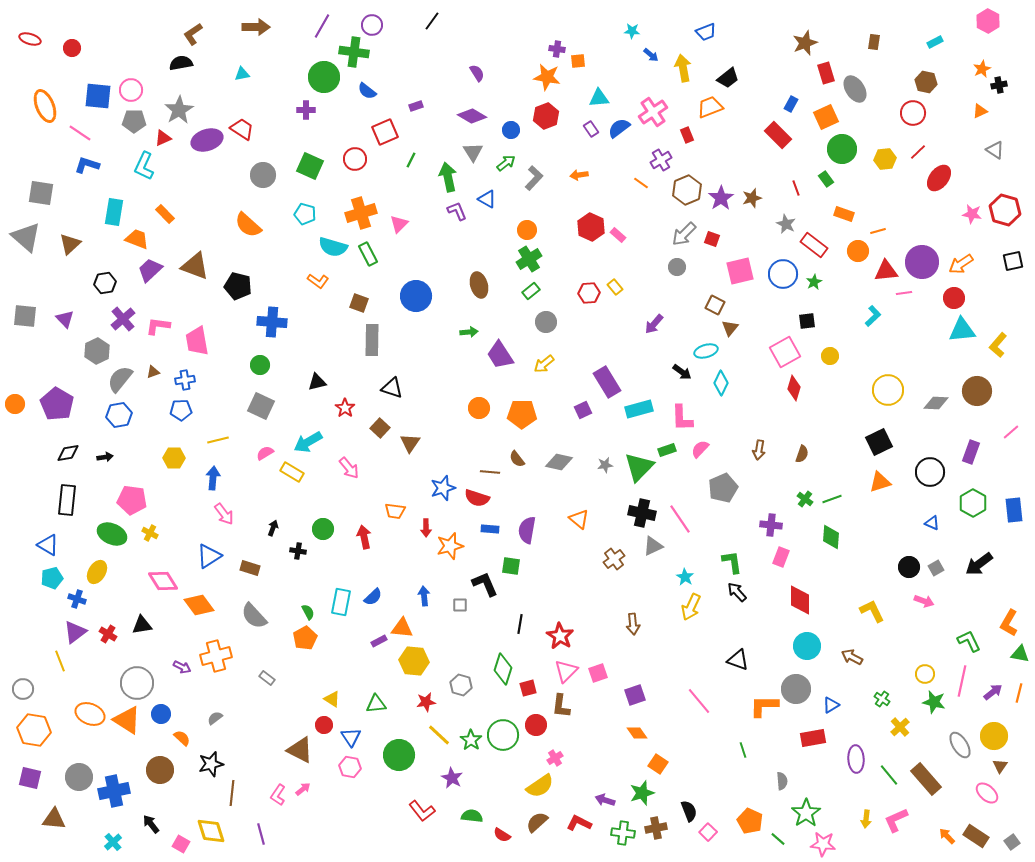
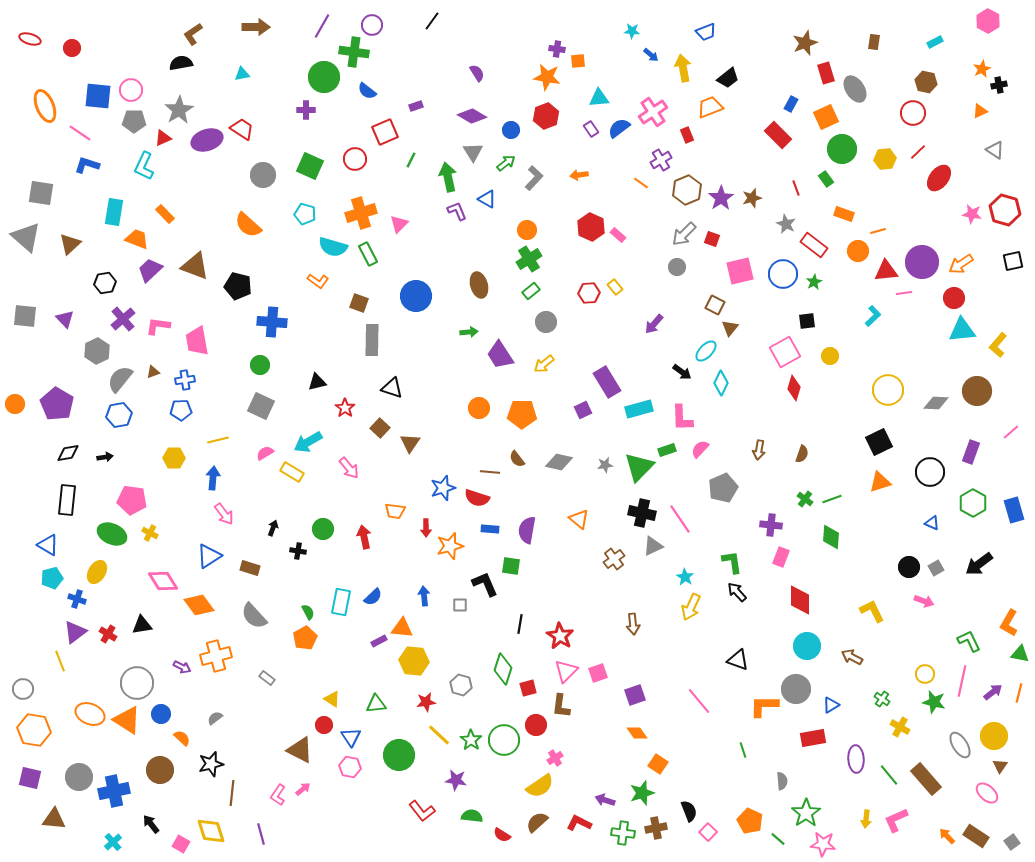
cyan ellipse at (706, 351): rotated 30 degrees counterclockwise
blue rectangle at (1014, 510): rotated 10 degrees counterclockwise
yellow cross at (900, 727): rotated 18 degrees counterclockwise
green circle at (503, 735): moved 1 px right, 5 px down
purple star at (452, 778): moved 4 px right, 2 px down; rotated 20 degrees counterclockwise
